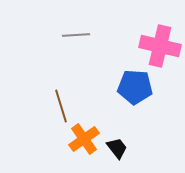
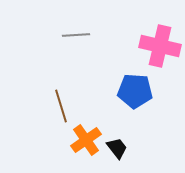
blue pentagon: moved 4 px down
orange cross: moved 2 px right, 1 px down
